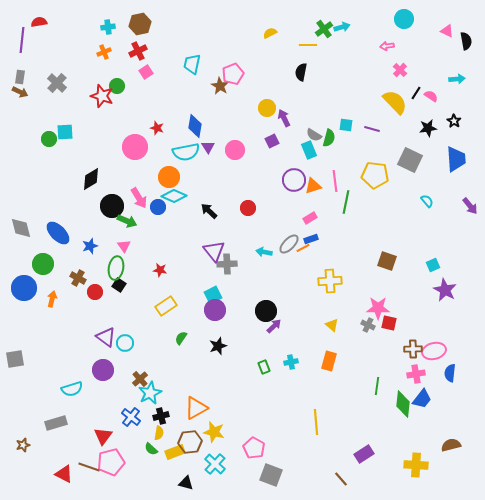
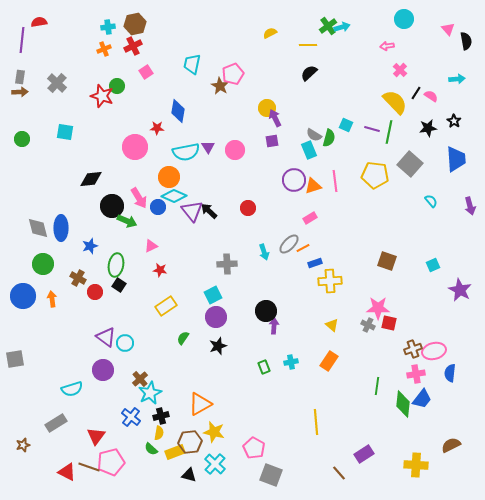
brown hexagon at (140, 24): moved 5 px left
green cross at (324, 29): moved 4 px right, 3 px up
pink triangle at (447, 31): moved 1 px right, 2 px up; rotated 24 degrees clockwise
red cross at (138, 51): moved 5 px left, 5 px up
orange cross at (104, 52): moved 3 px up
black semicircle at (301, 72): moved 8 px right, 1 px down; rotated 36 degrees clockwise
brown arrow at (20, 92): rotated 28 degrees counterclockwise
purple arrow at (284, 118): moved 9 px left
cyan square at (346, 125): rotated 16 degrees clockwise
blue diamond at (195, 126): moved 17 px left, 15 px up
red star at (157, 128): rotated 16 degrees counterclockwise
cyan square at (65, 132): rotated 12 degrees clockwise
green circle at (49, 139): moved 27 px left
purple square at (272, 141): rotated 16 degrees clockwise
gray square at (410, 160): moved 4 px down; rotated 15 degrees clockwise
black diamond at (91, 179): rotated 25 degrees clockwise
cyan semicircle at (427, 201): moved 4 px right
green line at (346, 202): moved 43 px right, 70 px up
purple arrow at (470, 206): rotated 24 degrees clockwise
gray diamond at (21, 228): moved 17 px right
blue ellipse at (58, 233): moved 3 px right, 5 px up; rotated 45 degrees clockwise
blue rectangle at (311, 239): moved 4 px right, 24 px down
pink triangle at (124, 246): moved 27 px right; rotated 40 degrees clockwise
purple triangle at (214, 251): moved 22 px left, 40 px up
cyan arrow at (264, 252): rotated 119 degrees counterclockwise
green ellipse at (116, 268): moved 3 px up
blue circle at (24, 288): moved 1 px left, 8 px down
purple star at (445, 290): moved 15 px right
orange arrow at (52, 299): rotated 21 degrees counterclockwise
purple circle at (215, 310): moved 1 px right, 7 px down
purple arrow at (274, 326): rotated 42 degrees counterclockwise
green semicircle at (181, 338): moved 2 px right
brown cross at (413, 349): rotated 18 degrees counterclockwise
orange rectangle at (329, 361): rotated 18 degrees clockwise
orange triangle at (196, 408): moved 4 px right, 4 px up
gray rectangle at (56, 423): rotated 15 degrees counterclockwise
red triangle at (103, 436): moved 7 px left
brown semicircle at (451, 445): rotated 12 degrees counterclockwise
red triangle at (64, 474): moved 3 px right, 2 px up
brown line at (341, 479): moved 2 px left, 6 px up
black triangle at (186, 483): moved 3 px right, 8 px up
